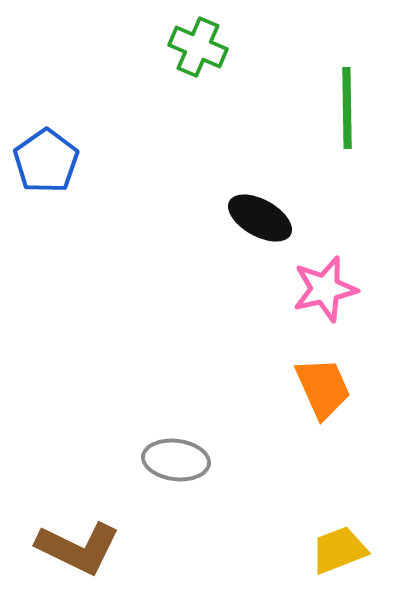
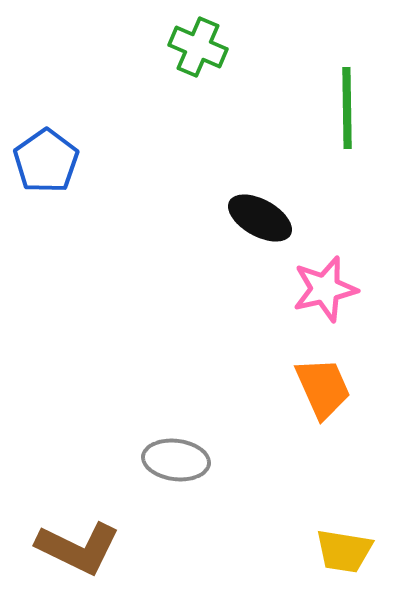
yellow trapezoid: moved 5 px right, 1 px down; rotated 150 degrees counterclockwise
